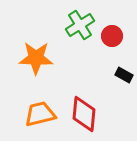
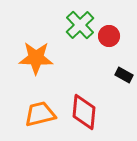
green cross: rotated 12 degrees counterclockwise
red circle: moved 3 px left
red diamond: moved 2 px up
